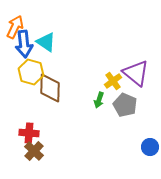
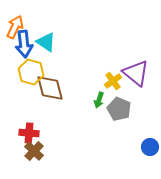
brown diamond: rotated 16 degrees counterclockwise
gray pentagon: moved 6 px left, 4 px down
